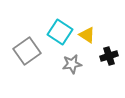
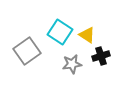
black cross: moved 8 px left
